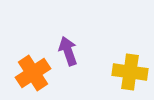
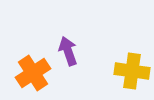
yellow cross: moved 2 px right, 1 px up
